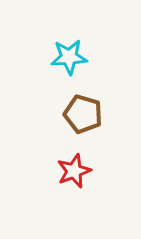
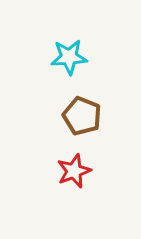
brown pentagon: moved 1 px left, 2 px down; rotated 6 degrees clockwise
